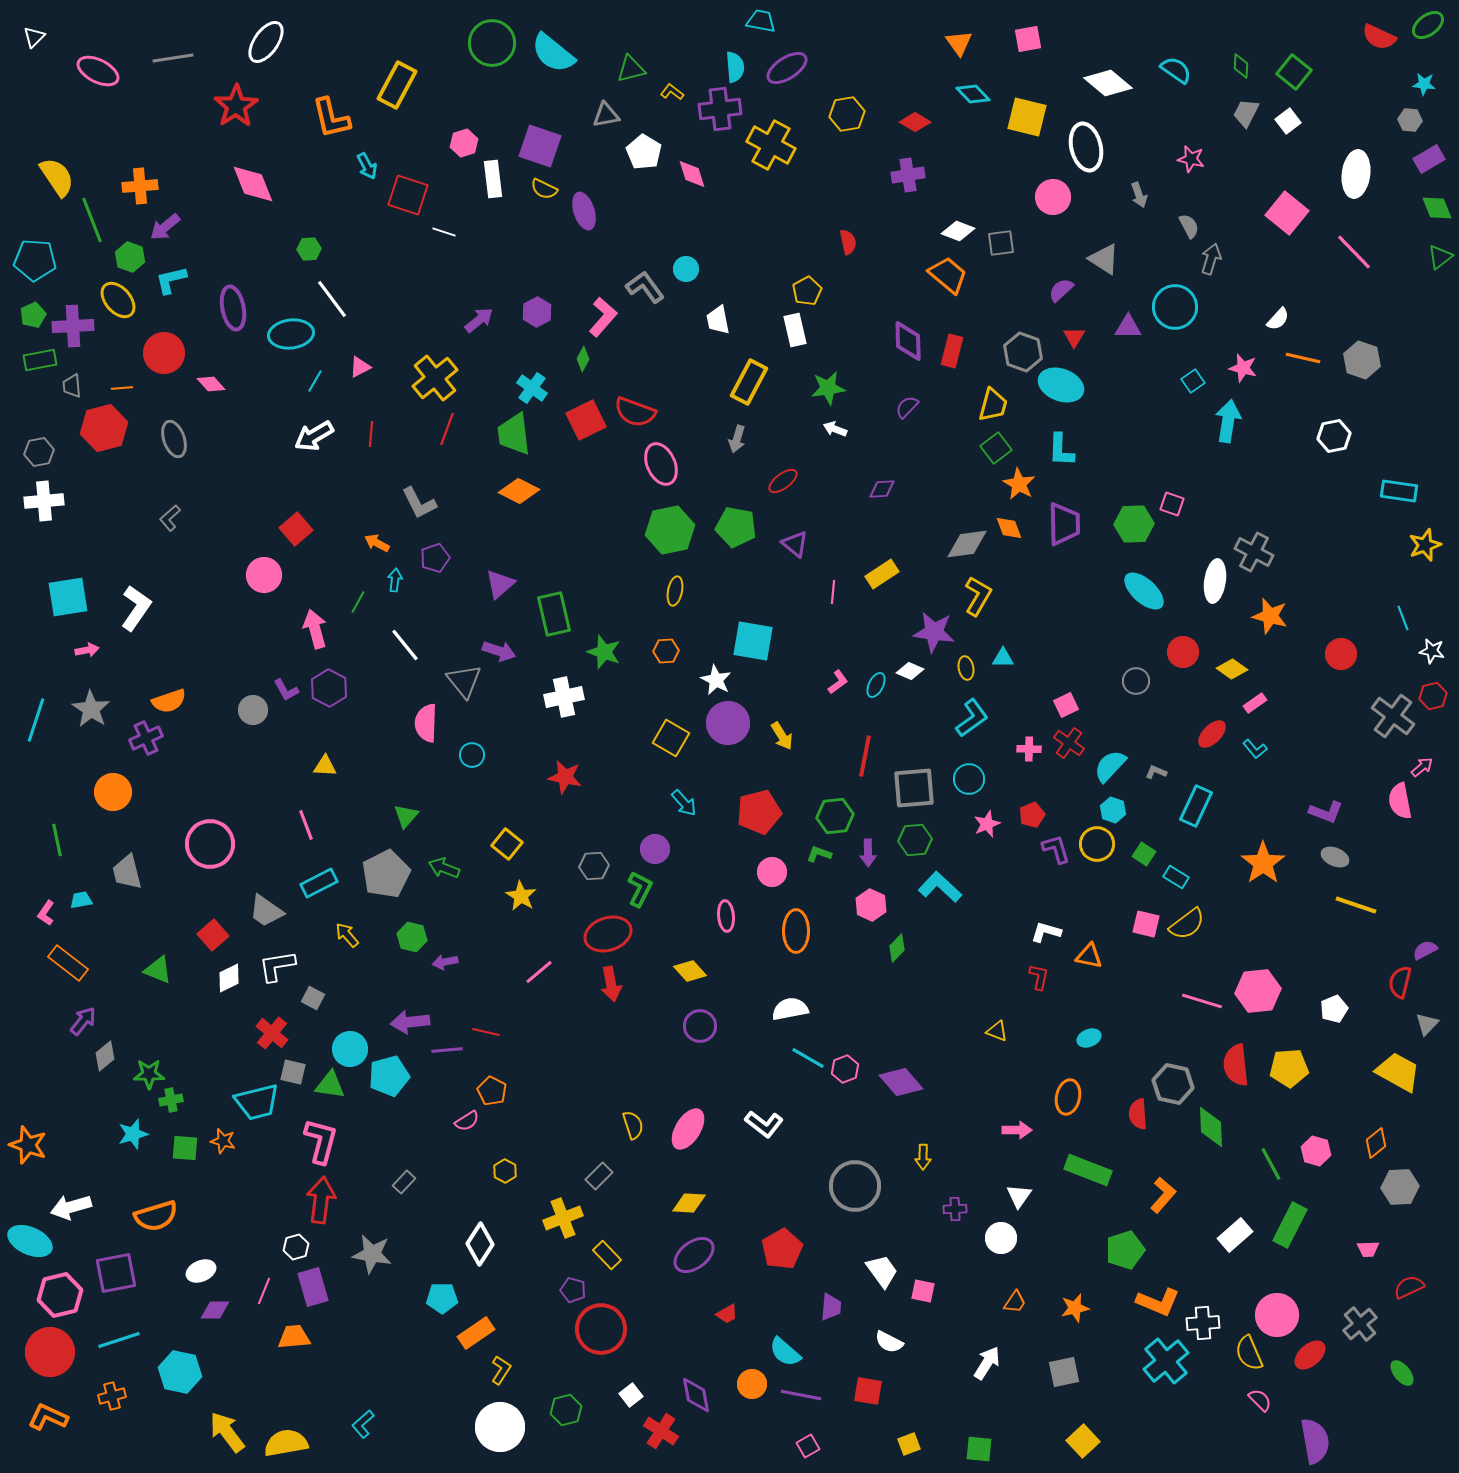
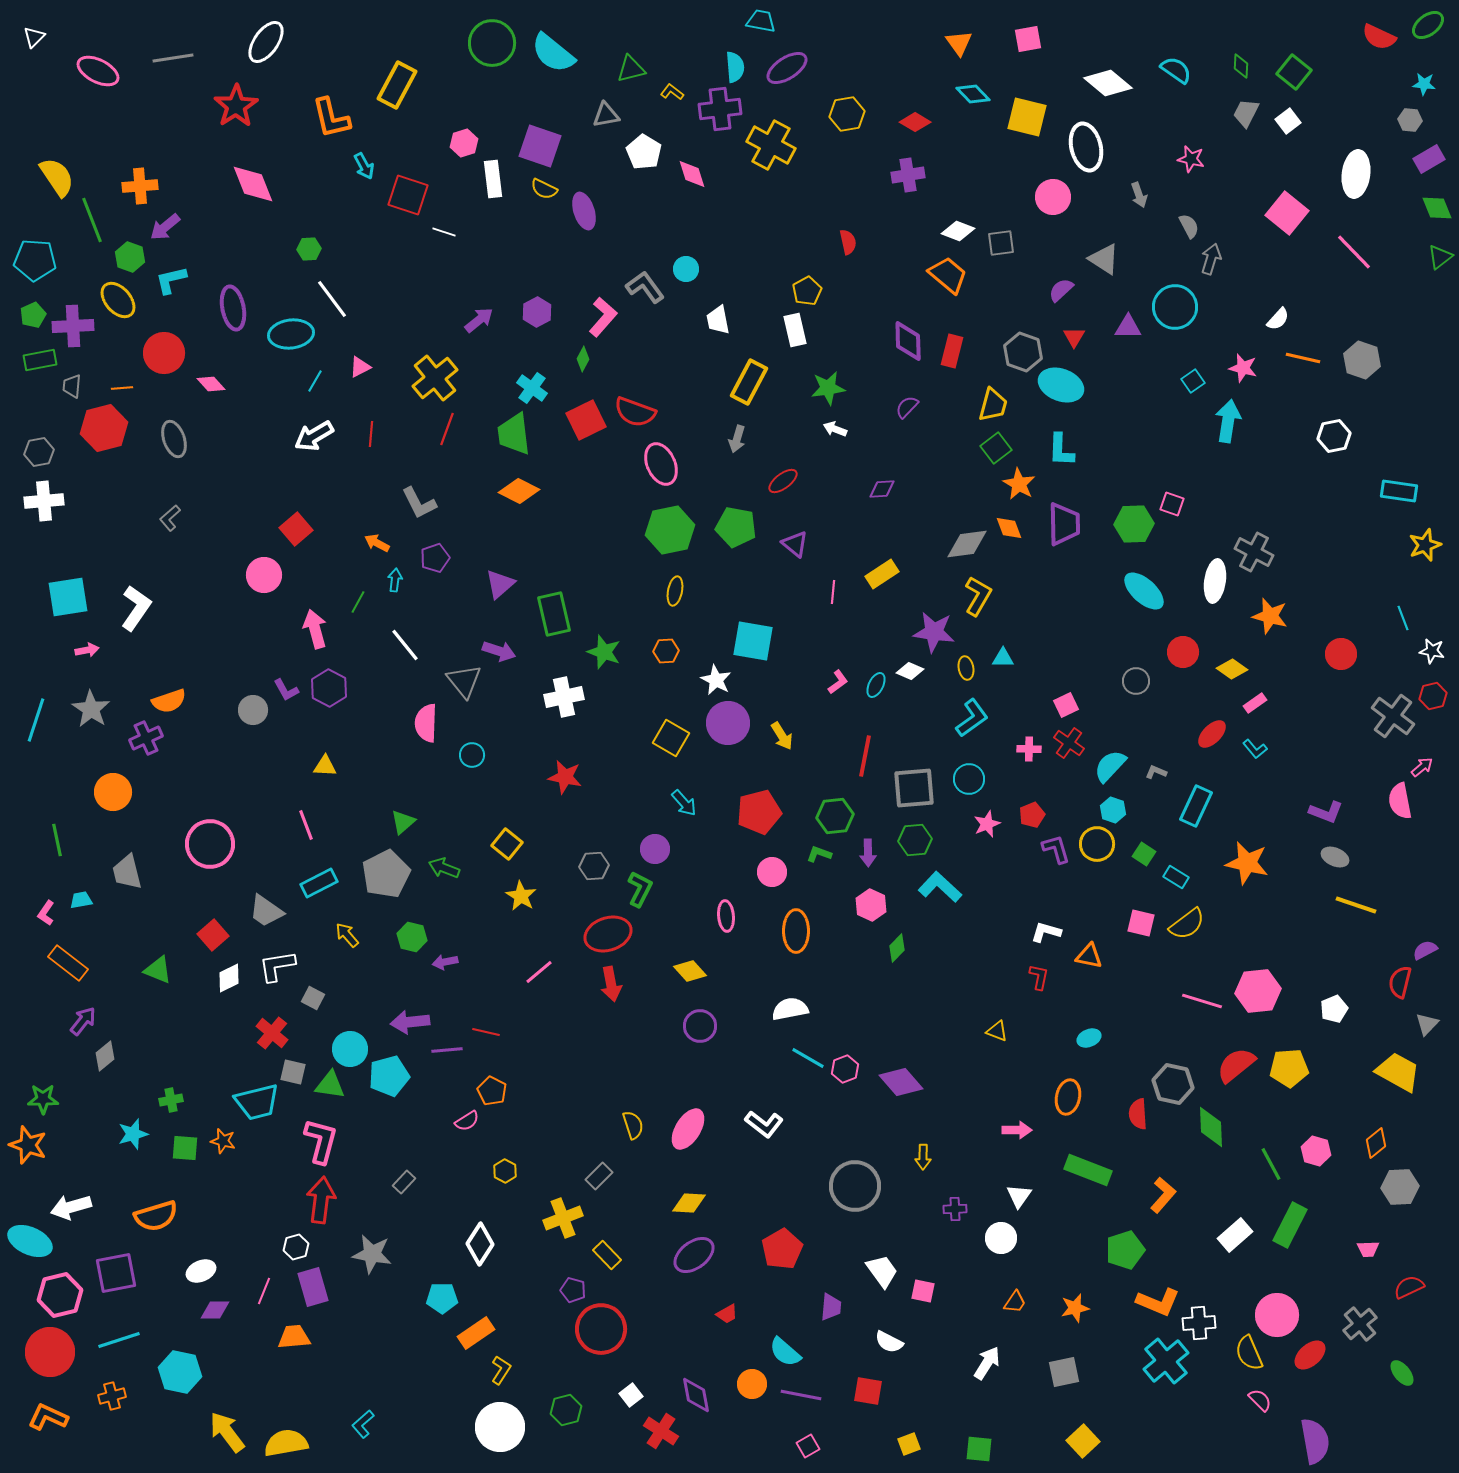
cyan arrow at (367, 166): moved 3 px left
gray trapezoid at (72, 386): rotated 10 degrees clockwise
green triangle at (406, 816): moved 3 px left, 6 px down; rotated 8 degrees clockwise
orange star at (1263, 863): moved 16 px left; rotated 24 degrees counterclockwise
pink square at (1146, 924): moved 5 px left, 1 px up
red semicircle at (1236, 1065): rotated 57 degrees clockwise
green star at (149, 1074): moved 106 px left, 25 px down
white cross at (1203, 1323): moved 4 px left
